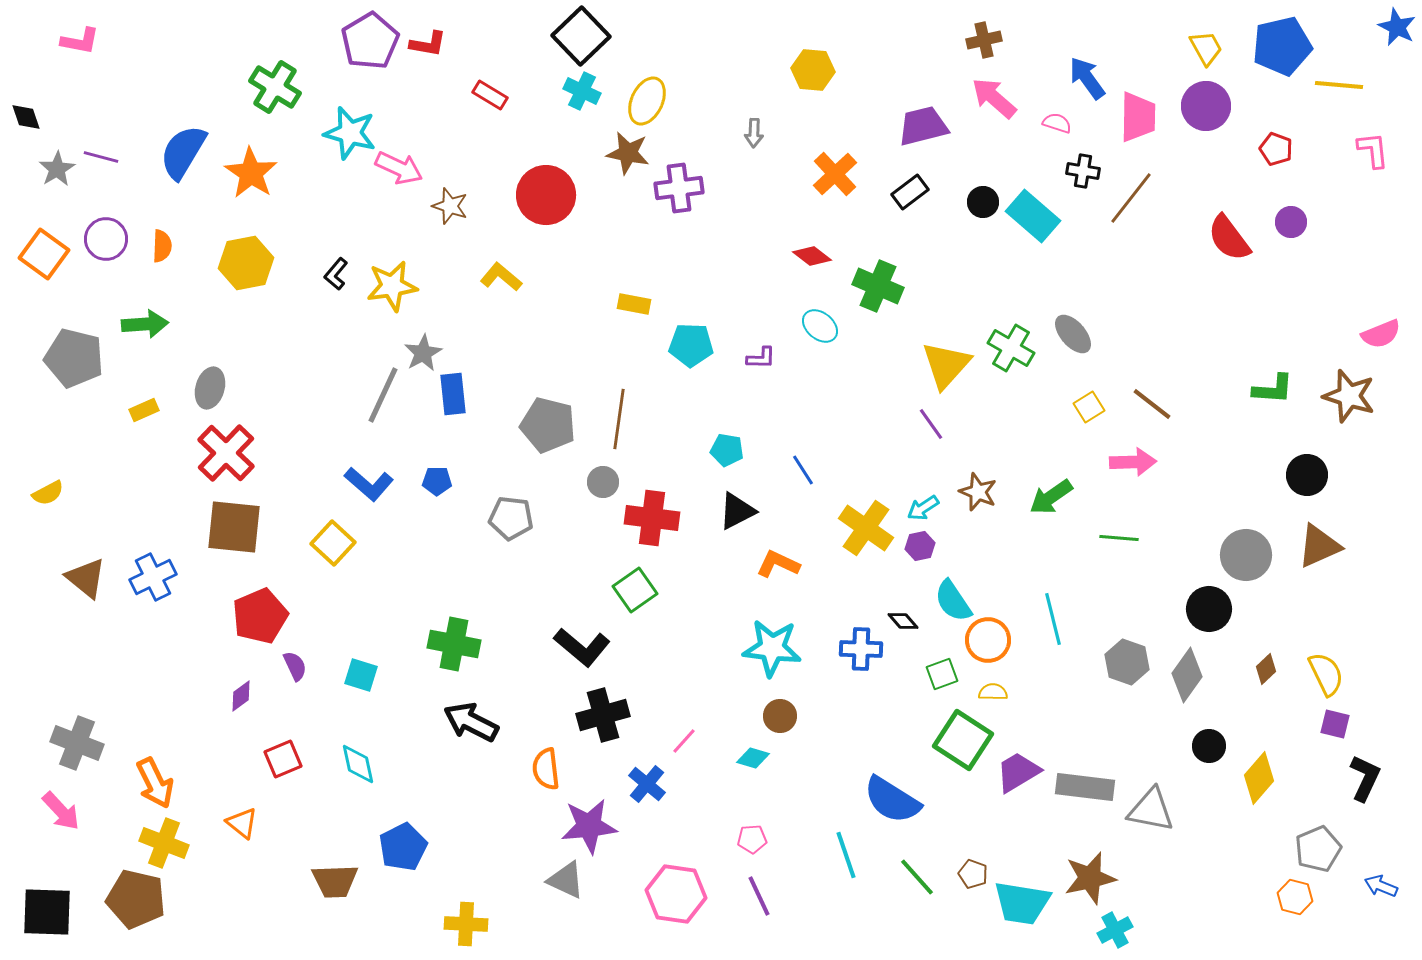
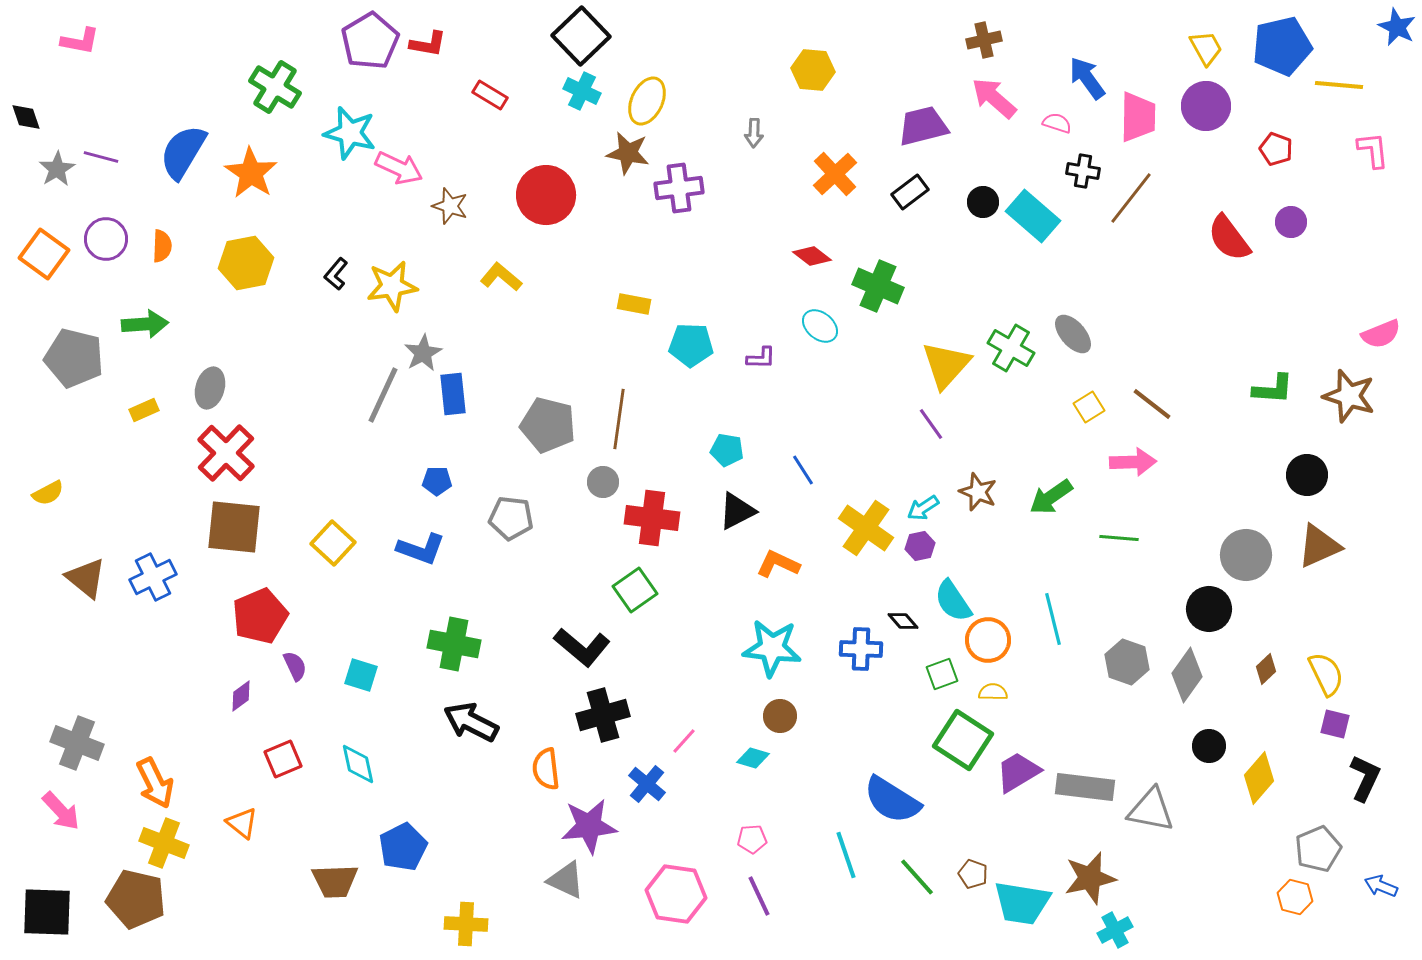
blue L-shape at (369, 484): moved 52 px right, 65 px down; rotated 21 degrees counterclockwise
